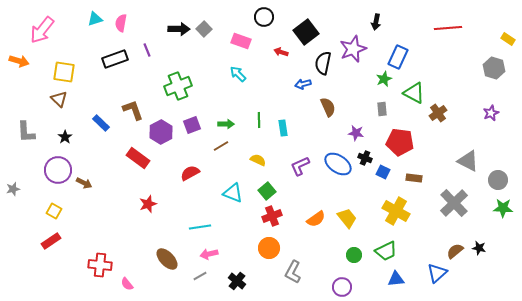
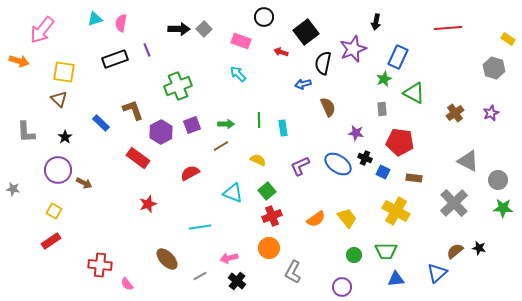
brown cross at (438, 113): moved 17 px right
gray star at (13, 189): rotated 24 degrees clockwise
green trapezoid at (386, 251): rotated 25 degrees clockwise
pink arrow at (209, 254): moved 20 px right, 4 px down
